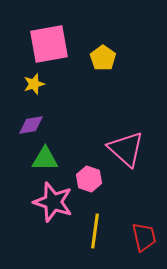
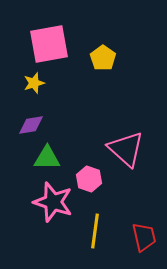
yellow star: moved 1 px up
green triangle: moved 2 px right, 1 px up
